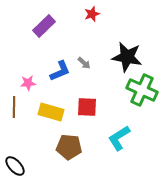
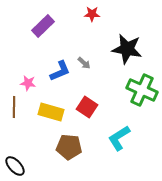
red star: rotated 21 degrees clockwise
purple rectangle: moved 1 px left
black star: moved 8 px up
pink star: rotated 14 degrees clockwise
red square: rotated 30 degrees clockwise
